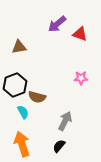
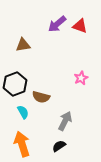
red triangle: moved 8 px up
brown triangle: moved 4 px right, 2 px up
pink star: rotated 24 degrees counterclockwise
black hexagon: moved 1 px up
brown semicircle: moved 4 px right
black semicircle: rotated 16 degrees clockwise
